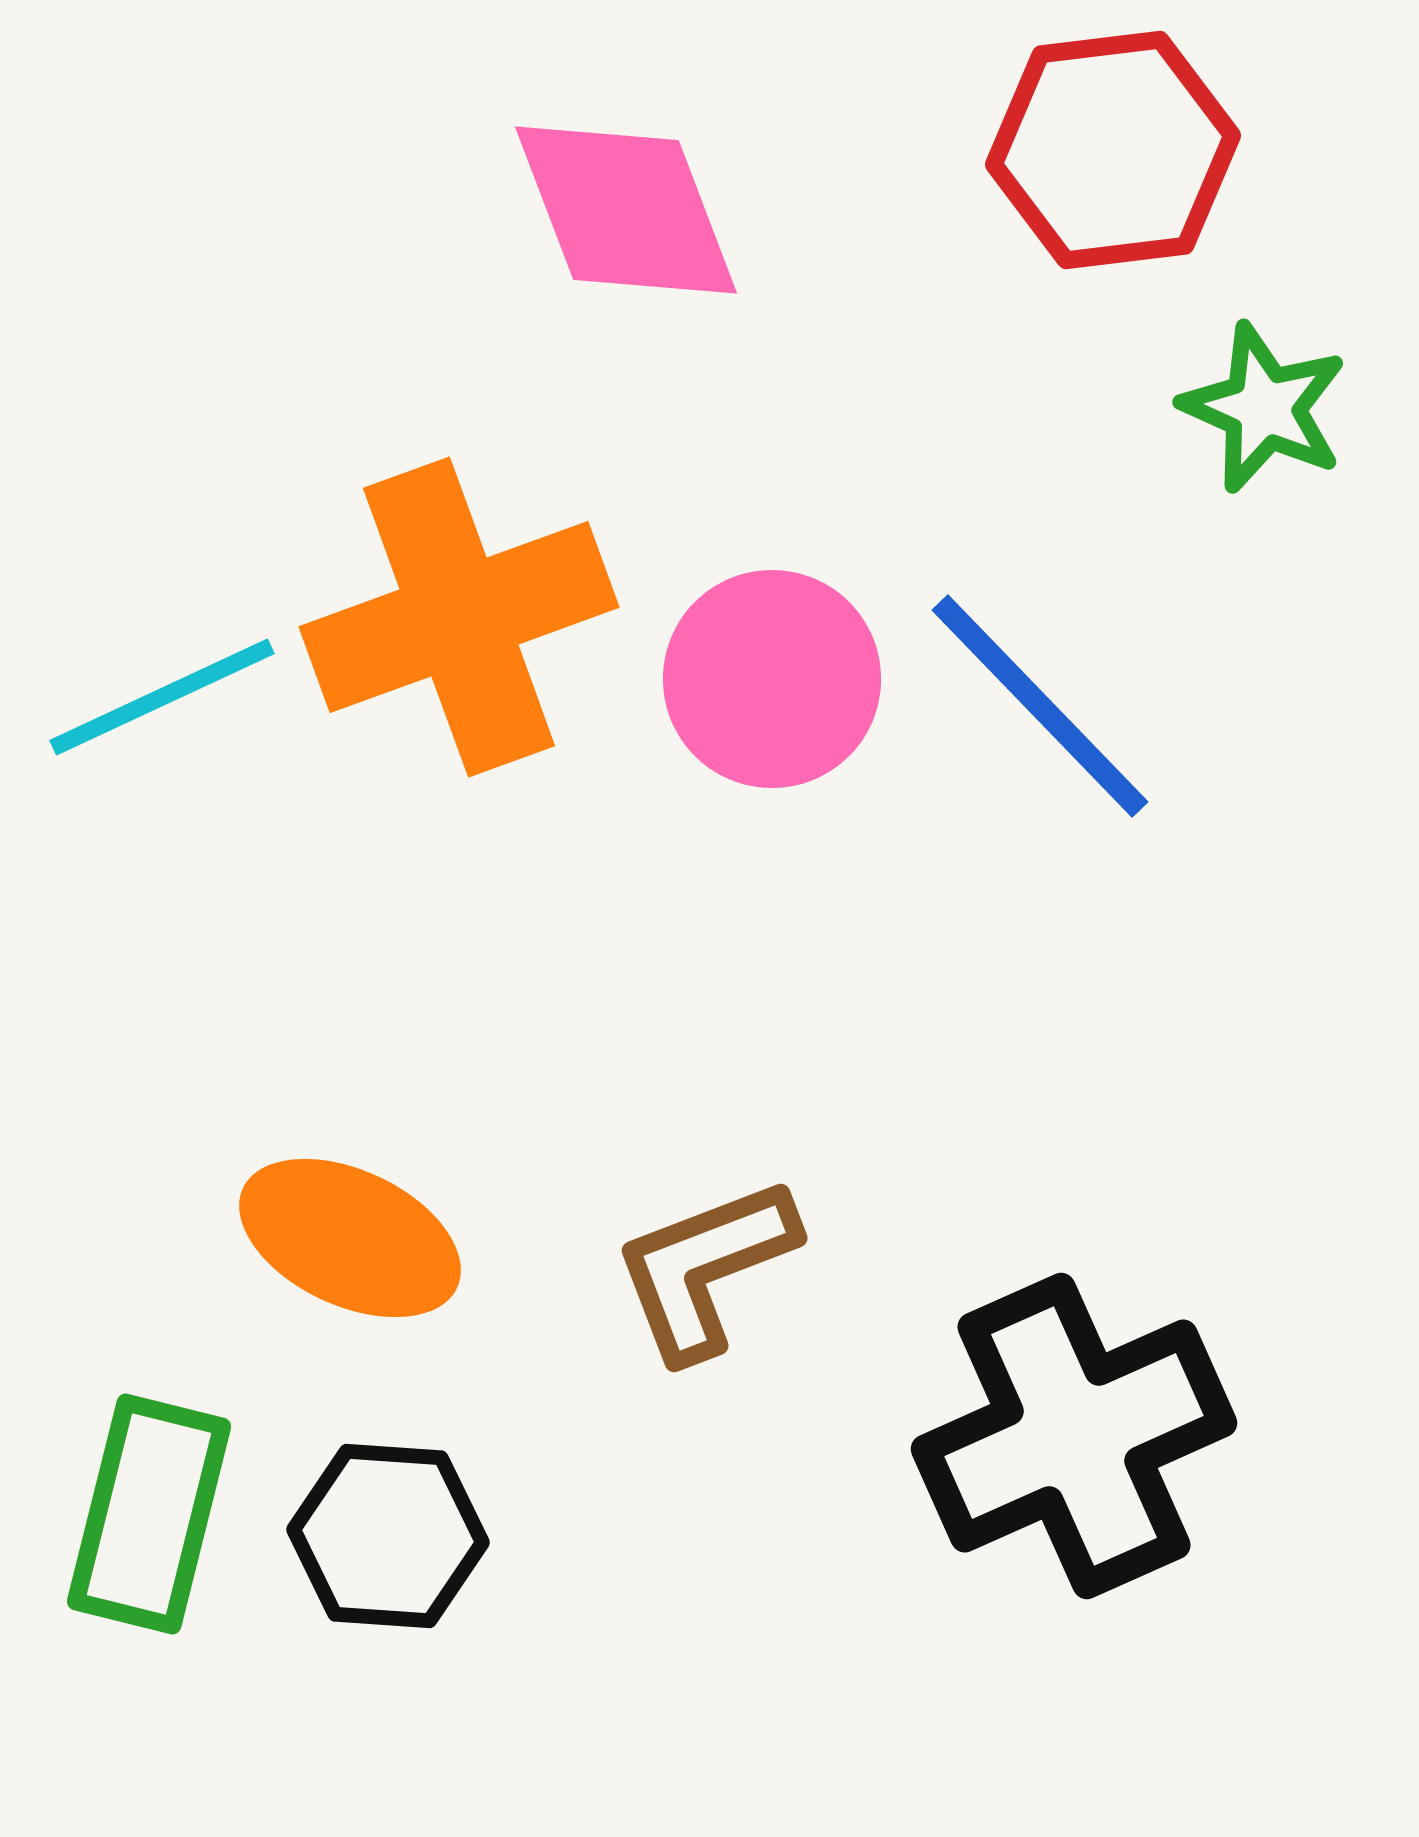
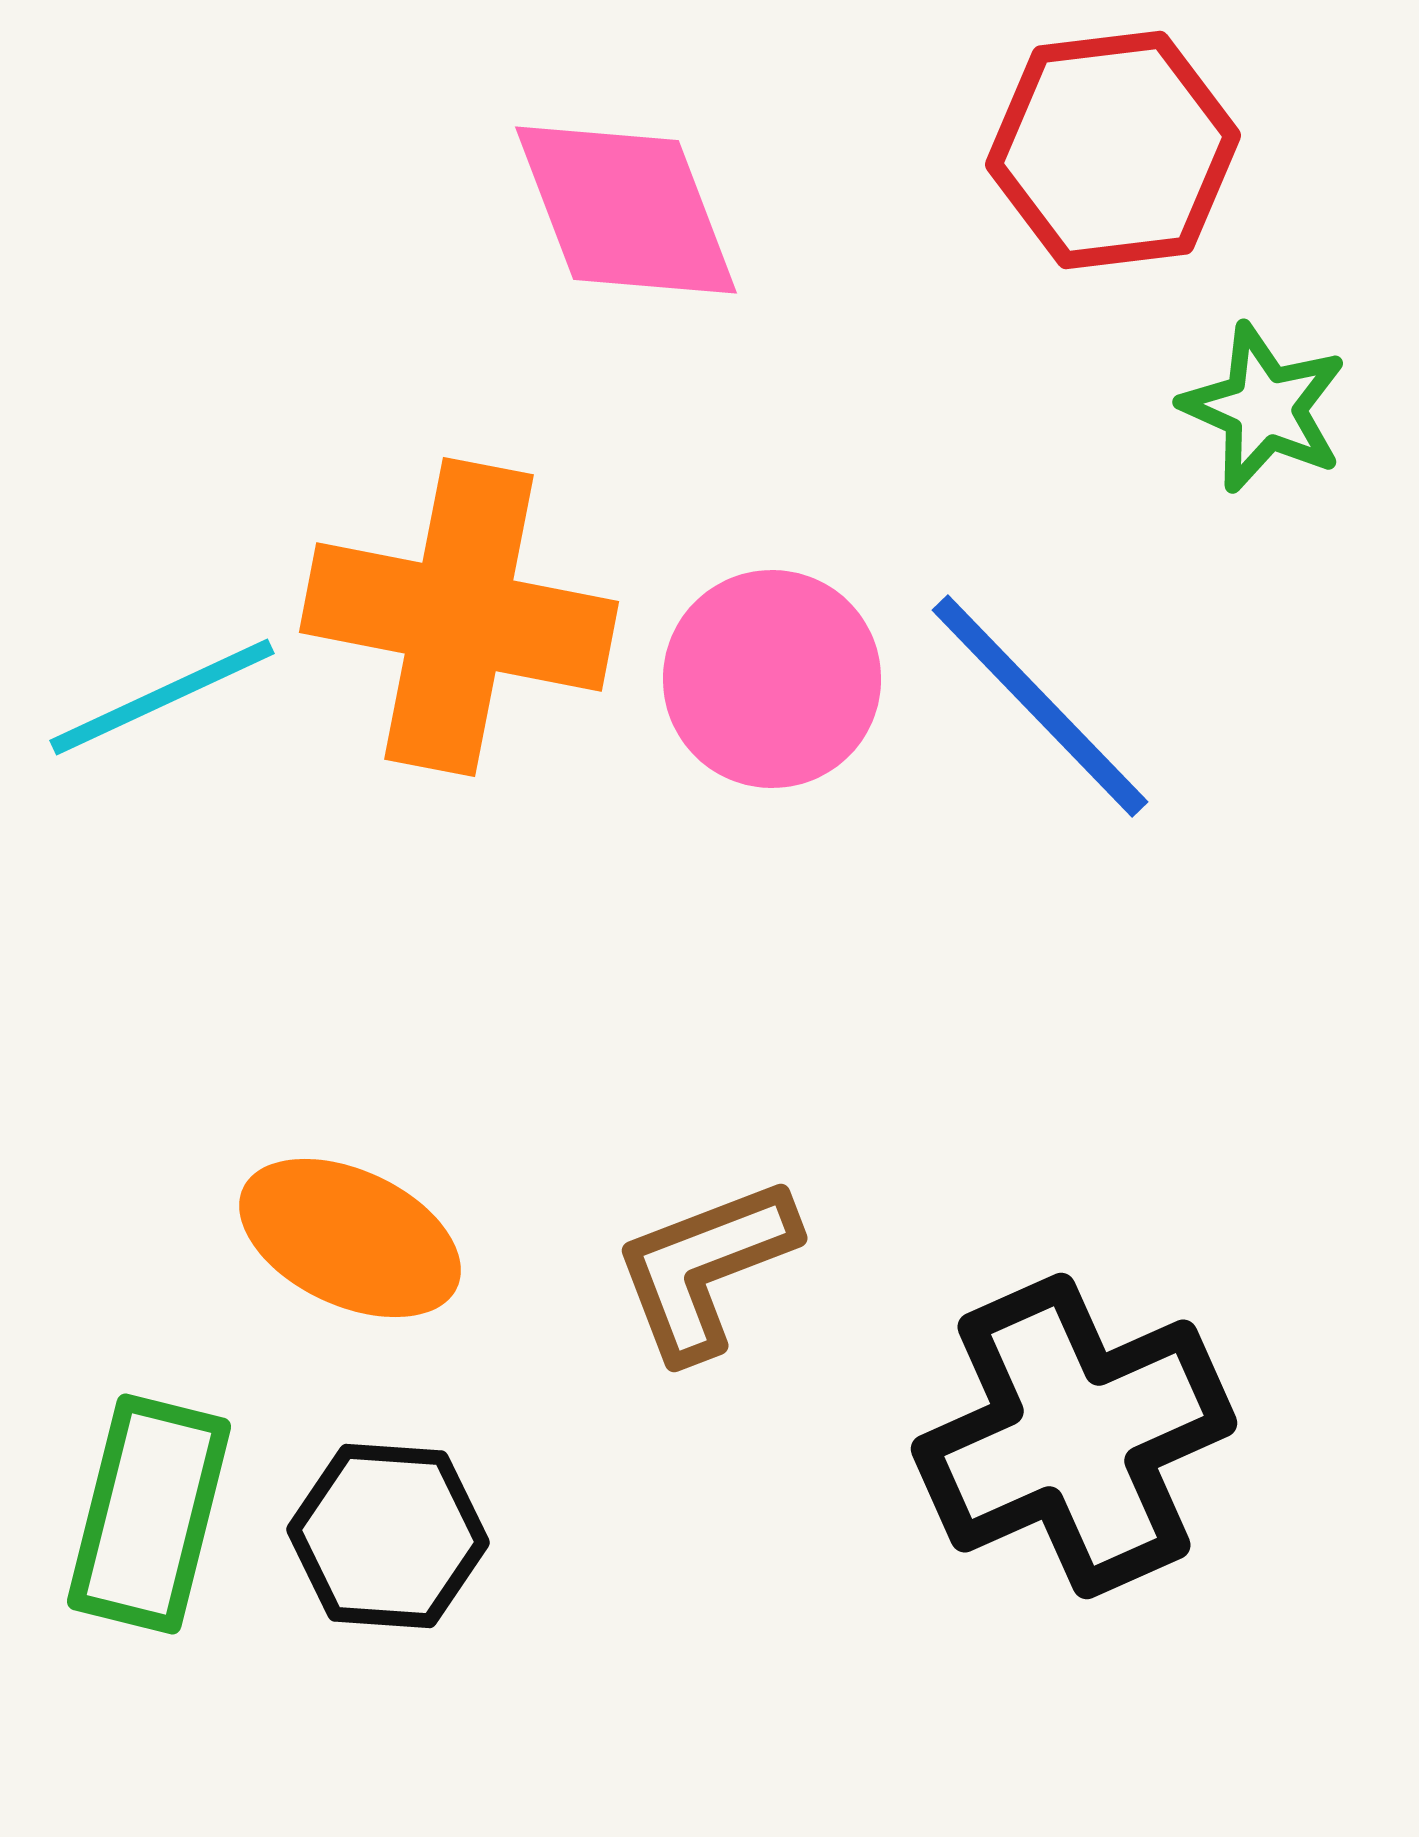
orange cross: rotated 31 degrees clockwise
